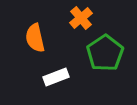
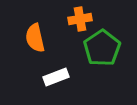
orange cross: moved 1 px left, 1 px down; rotated 30 degrees clockwise
green pentagon: moved 3 px left, 5 px up
